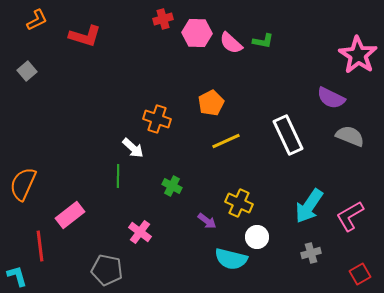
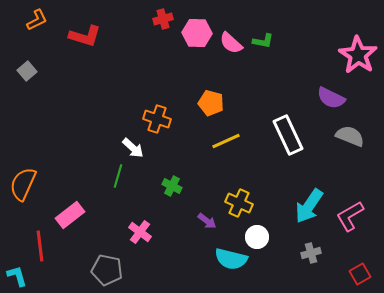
orange pentagon: rotated 30 degrees counterclockwise
green line: rotated 15 degrees clockwise
